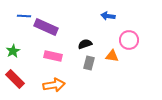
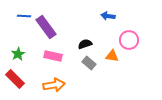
purple rectangle: rotated 30 degrees clockwise
green star: moved 5 px right, 3 px down
gray rectangle: rotated 64 degrees counterclockwise
